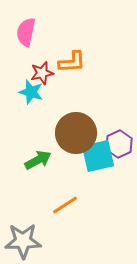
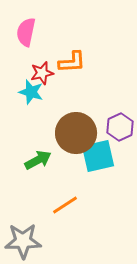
purple hexagon: moved 1 px right, 17 px up
